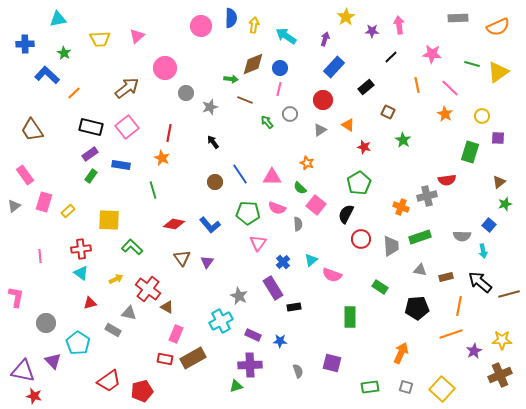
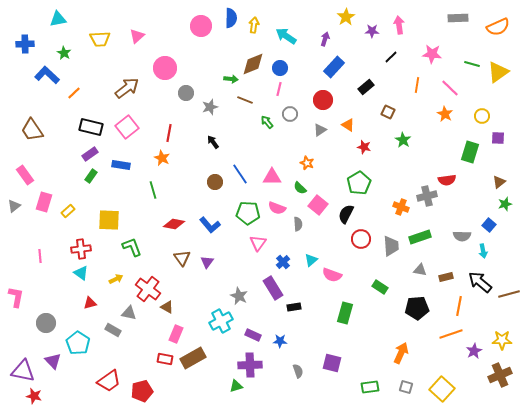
orange line at (417, 85): rotated 21 degrees clockwise
pink square at (316, 205): moved 2 px right
green L-shape at (132, 247): rotated 25 degrees clockwise
green rectangle at (350, 317): moved 5 px left, 4 px up; rotated 15 degrees clockwise
